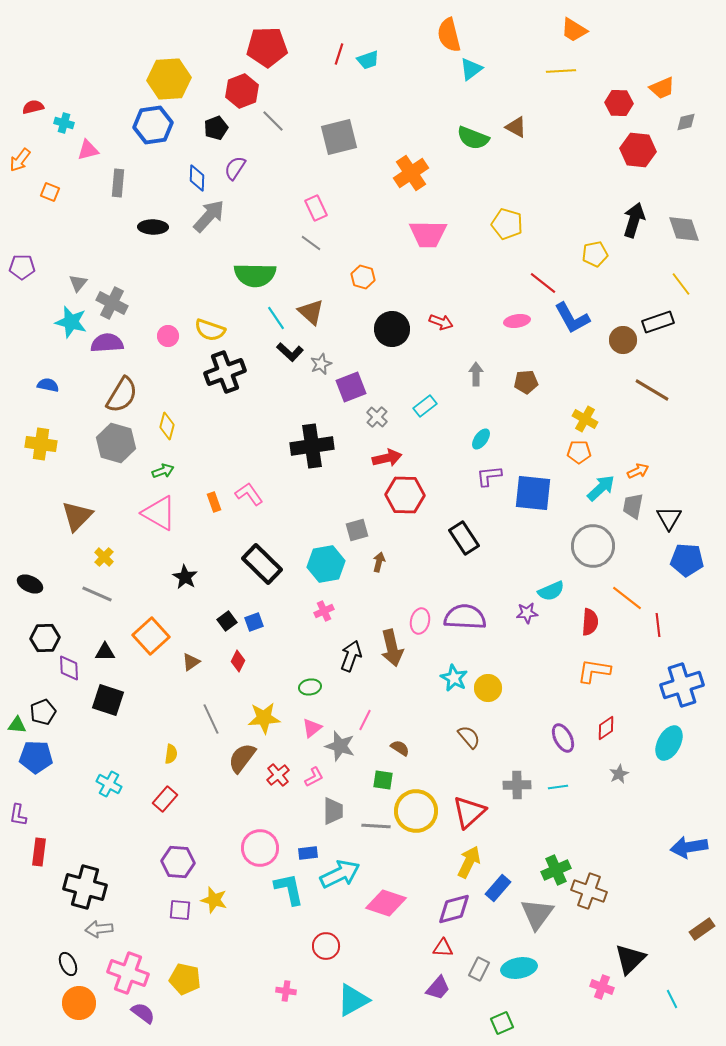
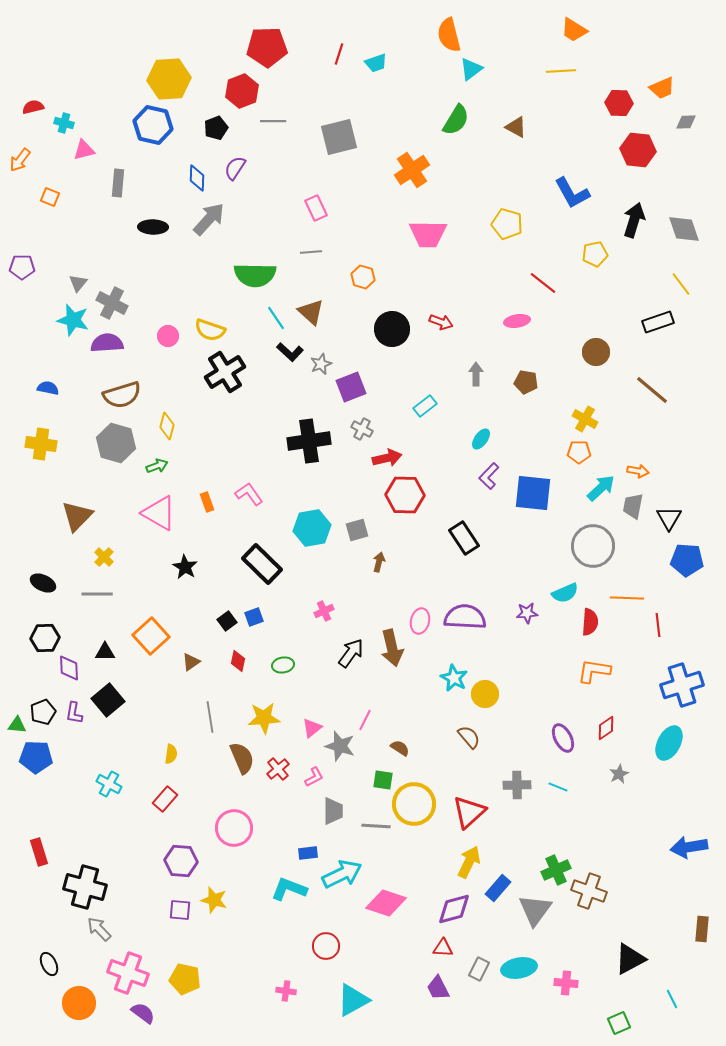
cyan trapezoid at (368, 60): moved 8 px right, 3 px down
gray line at (273, 121): rotated 45 degrees counterclockwise
gray diamond at (686, 122): rotated 10 degrees clockwise
blue hexagon at (153, 125): rotated 21 degrees clockwise
green semicircle at (473, 138): moved 17 px left, 18 px up; rotated 80 degrees counterclockwise
pink triangle at (88, 150): moved 4 px left
orange cross at (411, 173): moved 1 px right, 3 px up
orange square at (50, 192): moved 5 px down
gray arrow at (209, 216): moved 3 px down
gray line at (311, 243): moved 9 px down; rotated 40 degrees counterclockwise
blue L-shape at (572, 318): moved 125 px up
cyan star at (71, 322): moved 2 px right, 2 px up
brown circle at (623, 340): moved 27 px left, 12 px down
black cross at (225, 372): rotated 12 degrees counterclockwise
brown pentagon at (526, 382): rotated 15 degrees clockwise
blue semicircle at (48, 385): moved 3 px down
brown line at (652, 390): rotated 9 degrees clockwise
brown semicircle at (122, 395): rotated 42 degrees clockwise
gray cross at (377, 417): moved 15 px left, 12 px down; rotated 15 degrees counterclockwise
black cross at (312, 446): moved 3 px left, 5 px up
green arrow at (163, 471): moved 6 px left, 5 px up
orange arrow at (638, 471): rotated 35 degrees clockwise
purple L-shape at (489, 476): rotated 40 degrees counterclockwise
orange rectangle at (214, 502): moved 7 px left
cyan hexagon at (326, 564): moved 14 px left, 36 px up
black star at (185, 577): moved 10 px up
black ellipse at (30, 584): moved 13 px right, 1 px up
cyan semicircle at (551, 591): moved 14 px right, 2 px down
gray line at (97, 594): rotated 24 degrees counterclockwise
orange line at (627, 598): rotated 36 degrees counterclockwise
blue square at (254, 622): moved 5 px up
black arrow at (351, 656): moved 3 px up; rotated 16 degrees clockwise
red diamond at (238, 661): rotated 15 degrees counterclockwise
green ellipse at (310, 687): moved 27 px left, 22 px up
yellow circle at (488, 688): moved 3 px left, 6 px down
black square at (108, 700): rotated 32 degrees clockwise
gray line at (211, 719): moved 1 px left, 2 px up; rotated 16 degrees clockwise
brown semicircle at (242, 758): rotated 120 degrees clockwise
red cross at (278, 775): moved 6 px up
cyan line at (558, 787): rotated 30 degrees clockwise
yellow circle at (416, 811): moved 2 px left, 7 px up
purple L-shape at (18, 815): moved 56 px right, 102 px up
pink circle at (260, 848): moved 26 px left, 20 px up
red rectangle at (39, 852): rotated 24 degrees counterclockwise
purple hexagon at (178, 862): moved 3 px right, 1 px up
cyan arrow at (340, 874): moved 2 px right
cyan L-shape at (289, 889): rotated 57 degrees counterclockwise
gray triangle at (537, 914): moved 2 px left, 4 px up
gray arrow at (99, 929): rotated 52 degrees clockwise
brown rectangle at (702, 929): rotated 50 degrees counterclockwise
black triangle at (630, 959): rotated 16 degrees clockwise
black ellipse at (68, 964): moved 19 px left
pink cross at (602, 987): moved 36 px left, 4 px up; rotated 15 degrees counterclockwise
purple trapezoid at (438, 988): rotated 112 degrees clockwise
green square at (502, 1023): moved 117 px right
